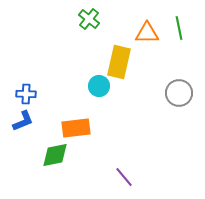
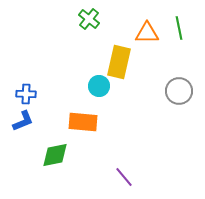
gray circle: moved 2 px up
orange rectangle: moved 7 px right, 6 px up; rotated 12 degrees clockwise
